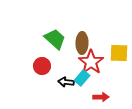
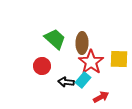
yellow square: moved 6 px down
cyan rectangle: moved 1 px right, 2 px down
red arrow: rotated 28 degrees counterclockwise
